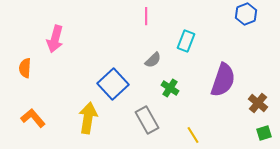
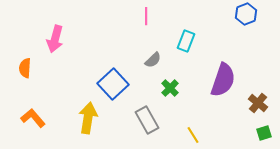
green cross: rotated 12 degrees clockwise
